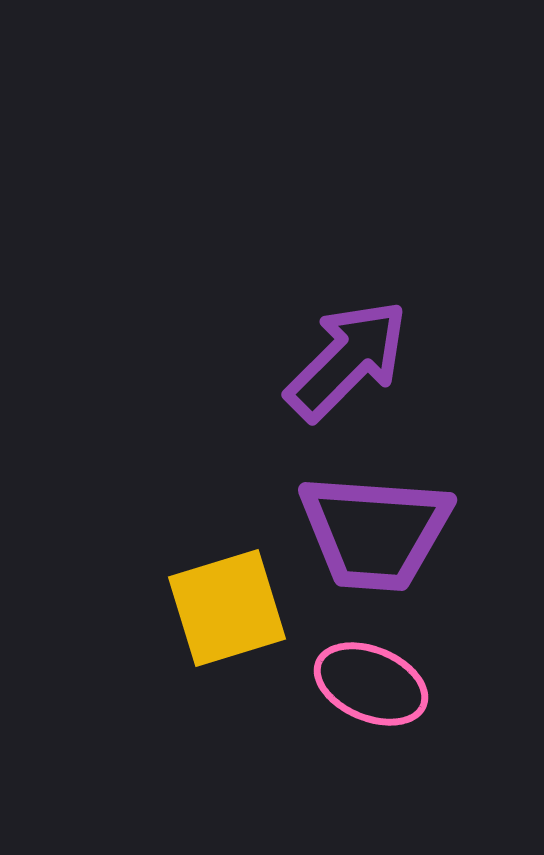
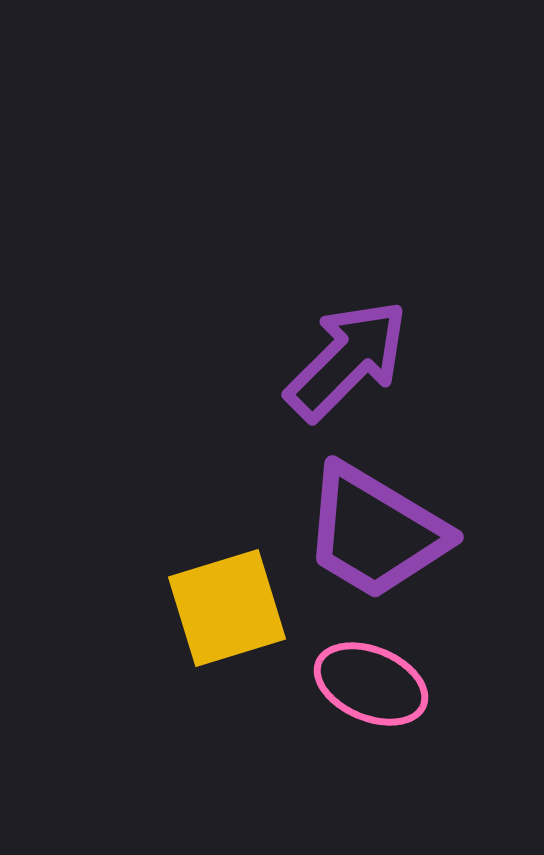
purple trapezoid: rotated 27 degrees clockwise
